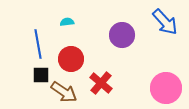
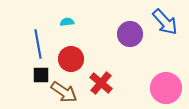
purple circle: moved 8 px right, 1 px up
